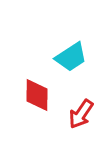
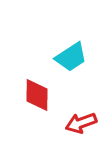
red arrow: moved 9 px down; rotated 36 degrees clockwise
